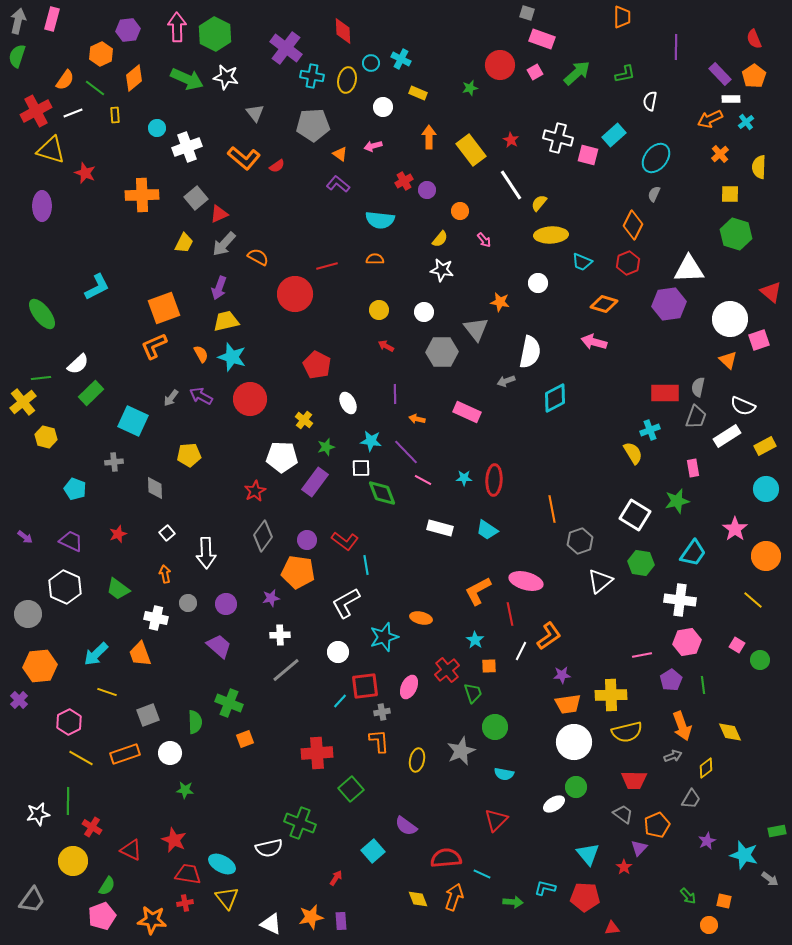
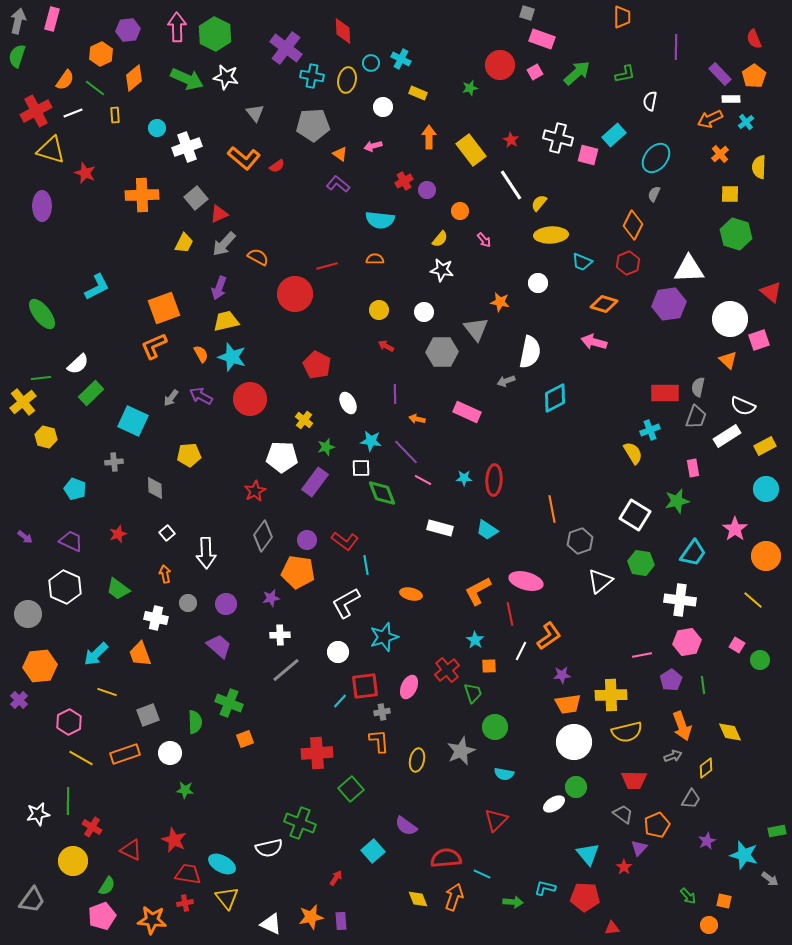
orange ellipse at (421, 618): moved 10 px left, 24 px up
